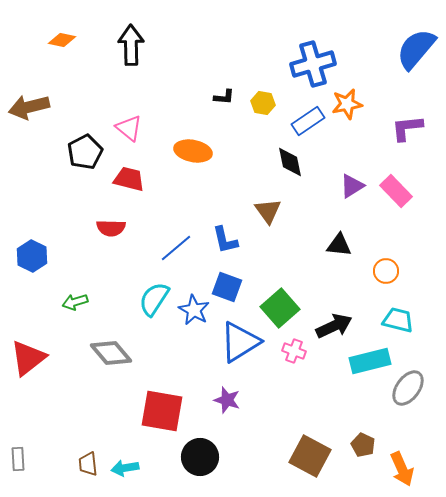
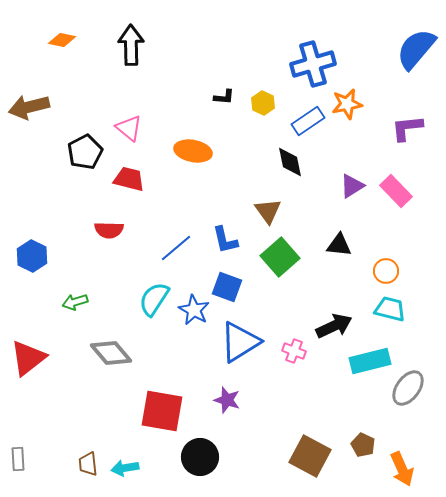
yellow hexagon at (263, 103): rotated 15 degrees clockwise
red semicircle at (111, 228): moved 2 px left, 2 px down
green square at (280, 308): moved 51 px up
cyan trapezoid at (398, 320): moved 8 px left, 11 px up
